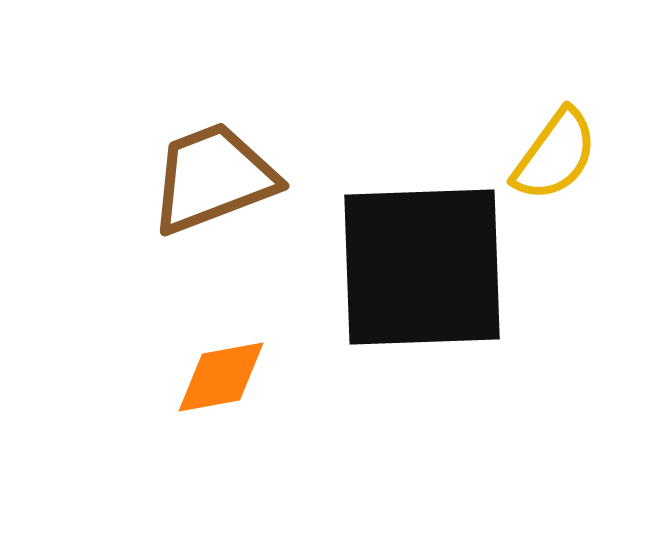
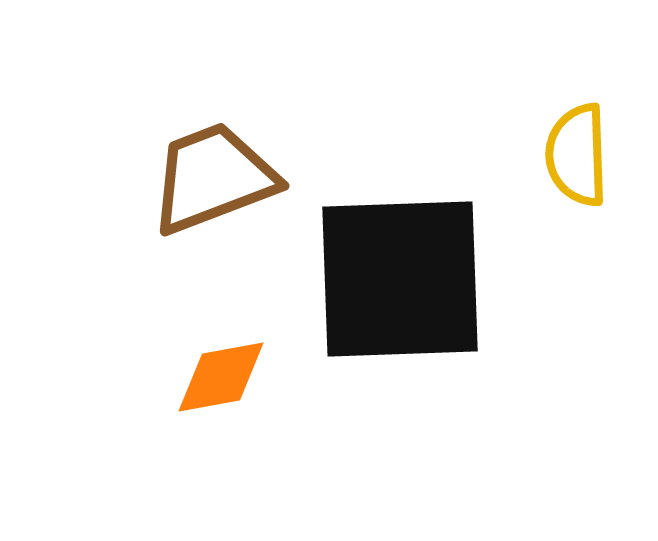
yellow semicircle: moved 22 px right; rotated 142 degrees clockwise
black square: moved 22 px left, 12 px down
